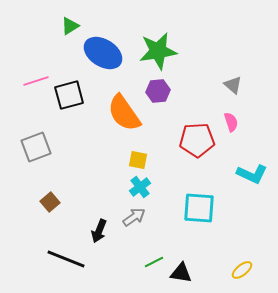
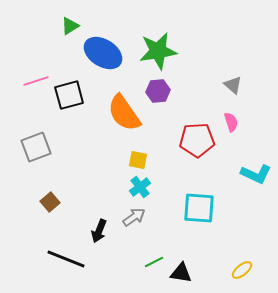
cyan L-shape: moved 4 px right
